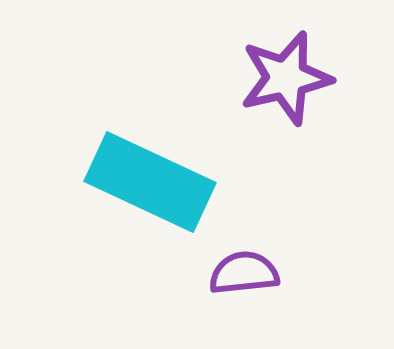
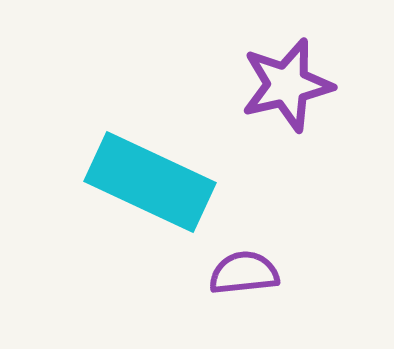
purple star: moved 1 px right, 7 px down
